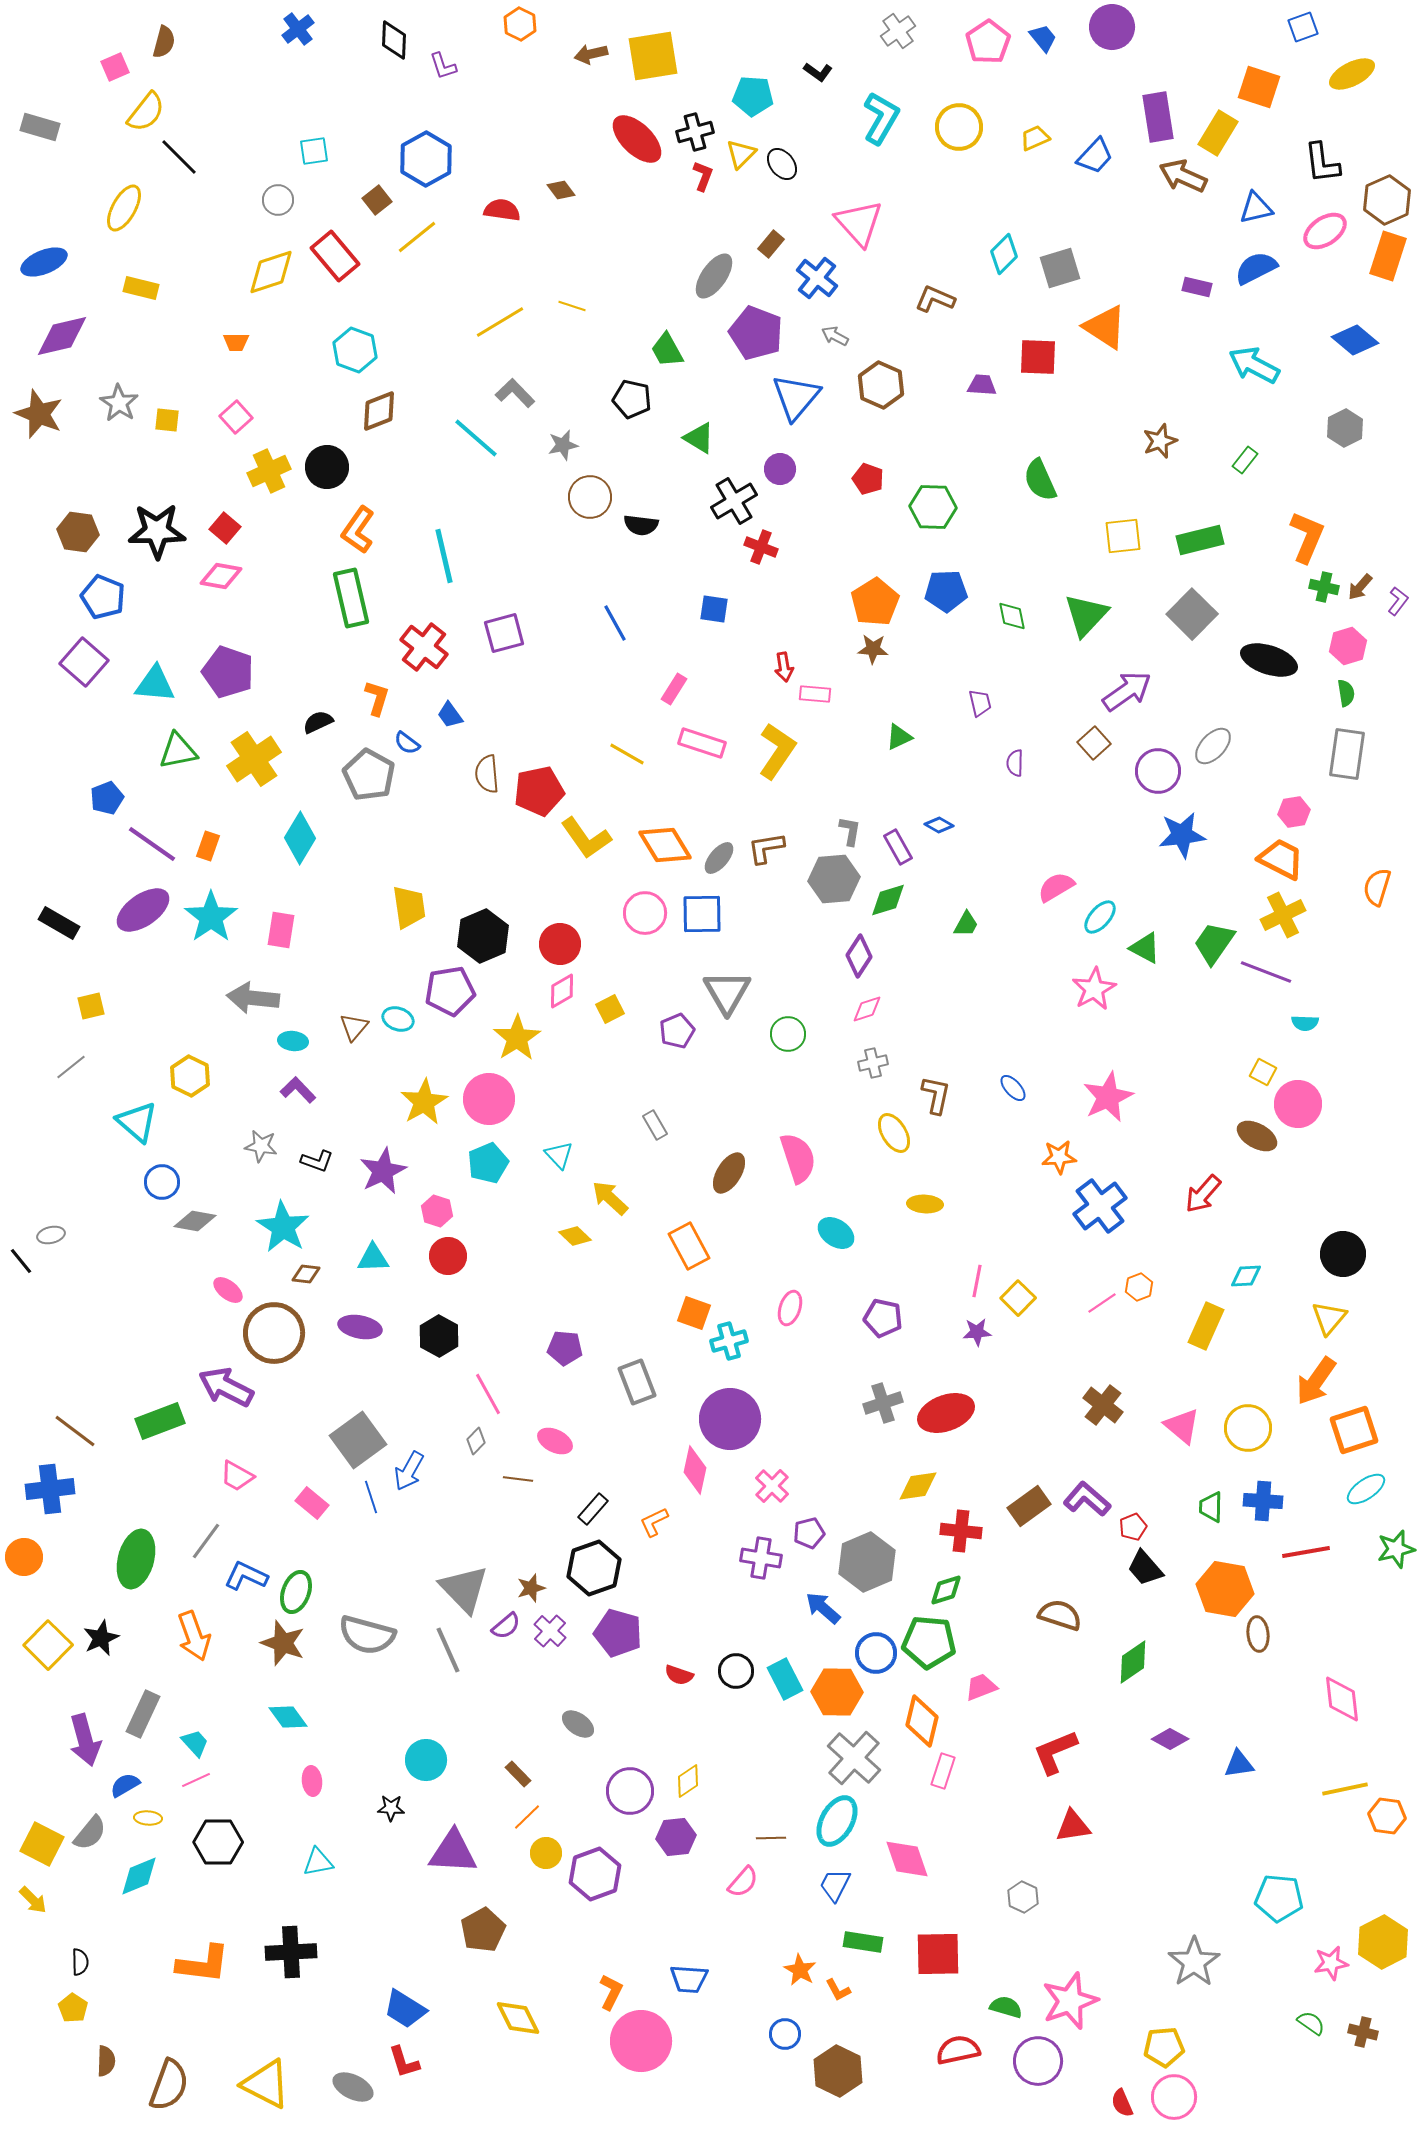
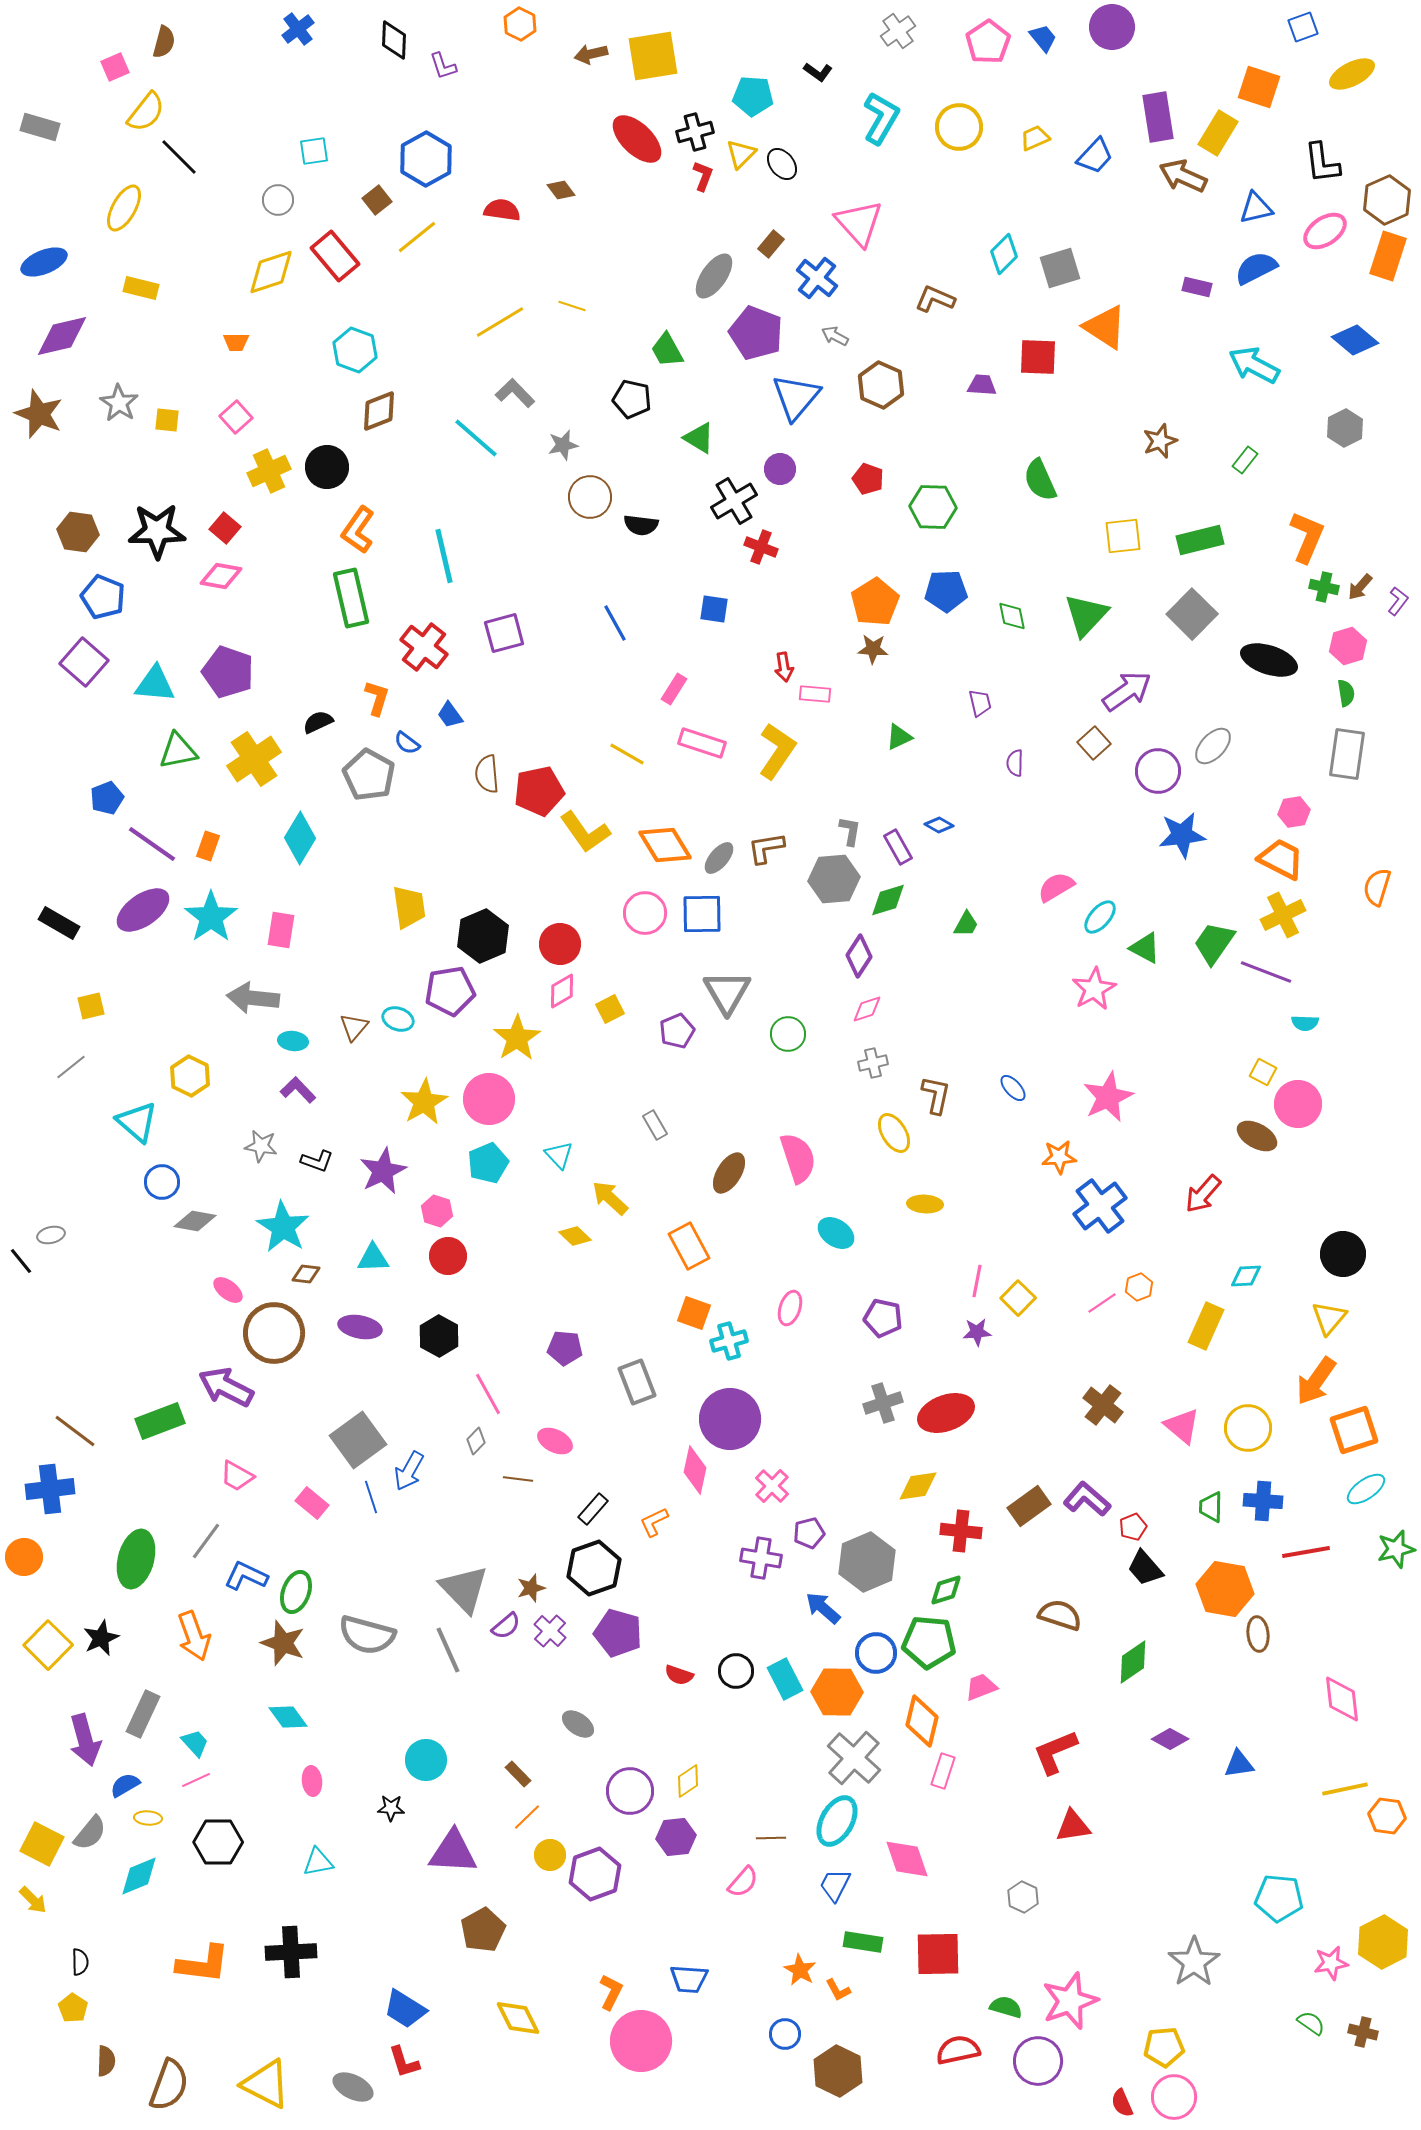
yellow L-shape at (586, 838): moved 1 px left, 6 px up
yellow circle at (546, 1853): moved 4 px right, 2 px down
